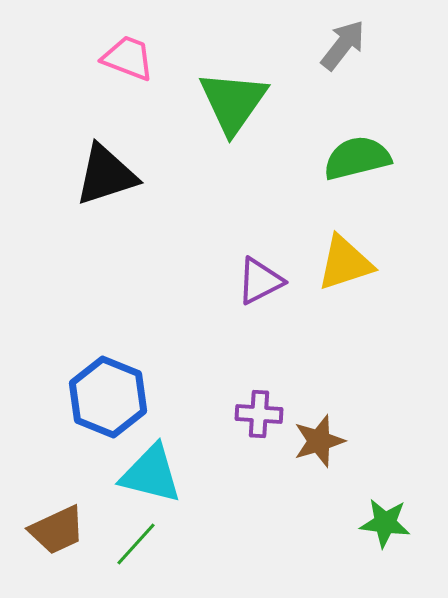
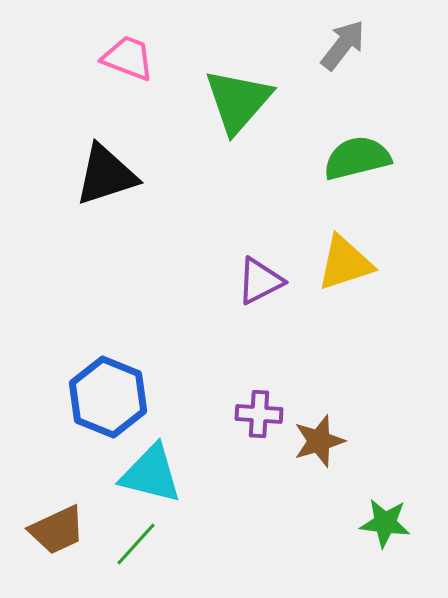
green triangle: moved 5 px right, 1 px up; rotated 6 degrees clockwise
